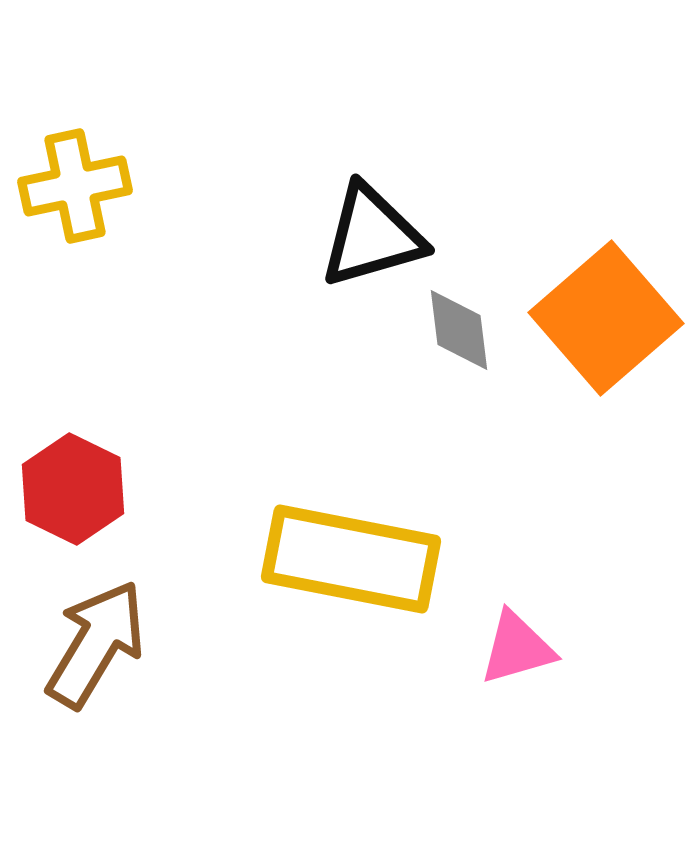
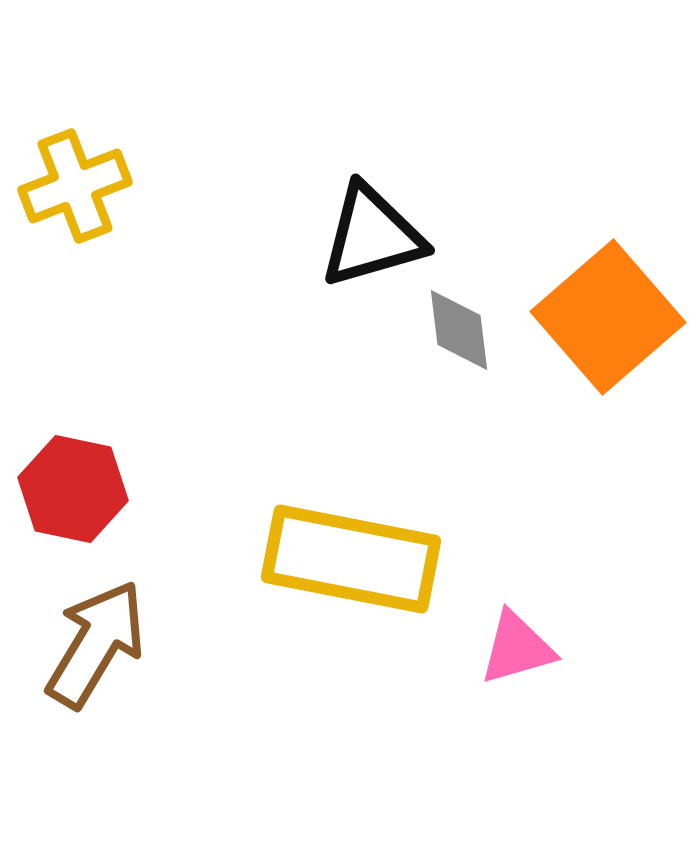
yellow cross: rotated 9 degrees counterclockwise
orange square: moved 2 px right, 1 px up
red hexagon: rotated 14 degrees counterclockwise
